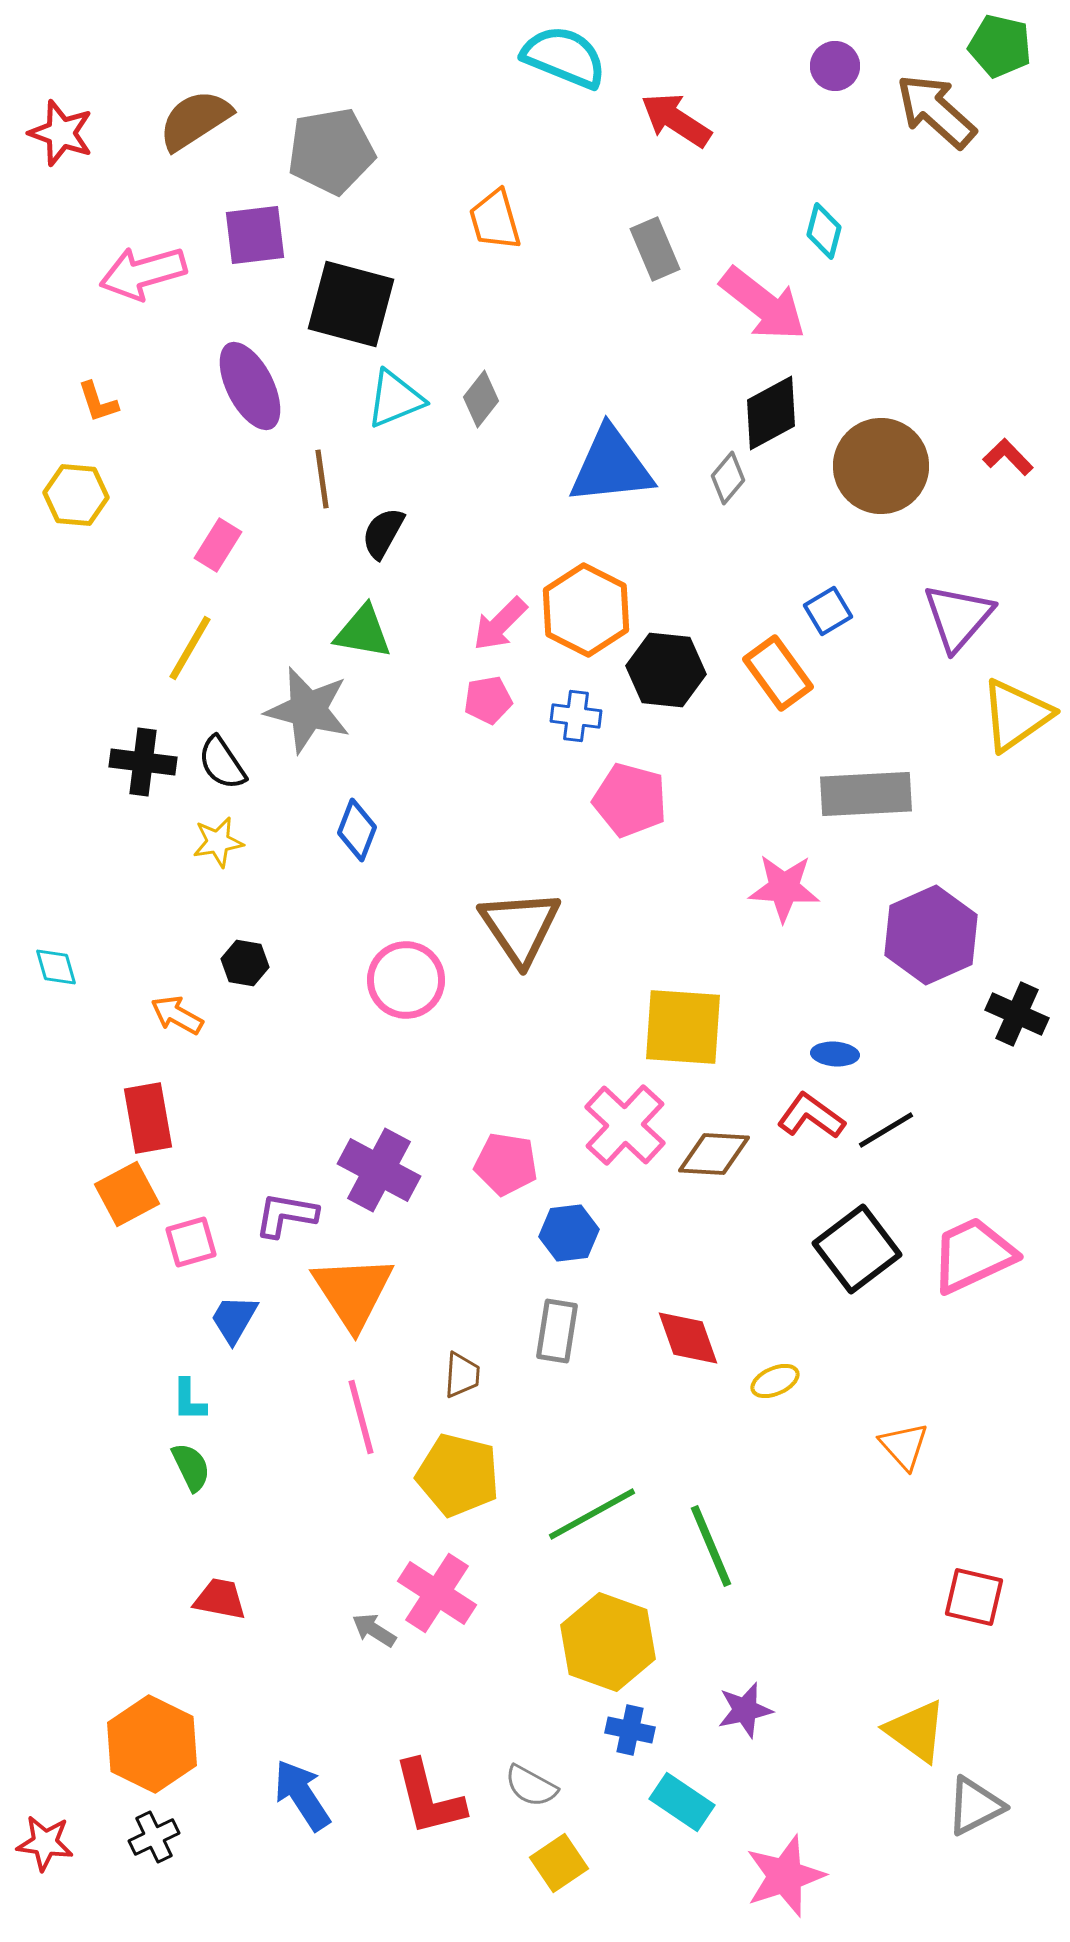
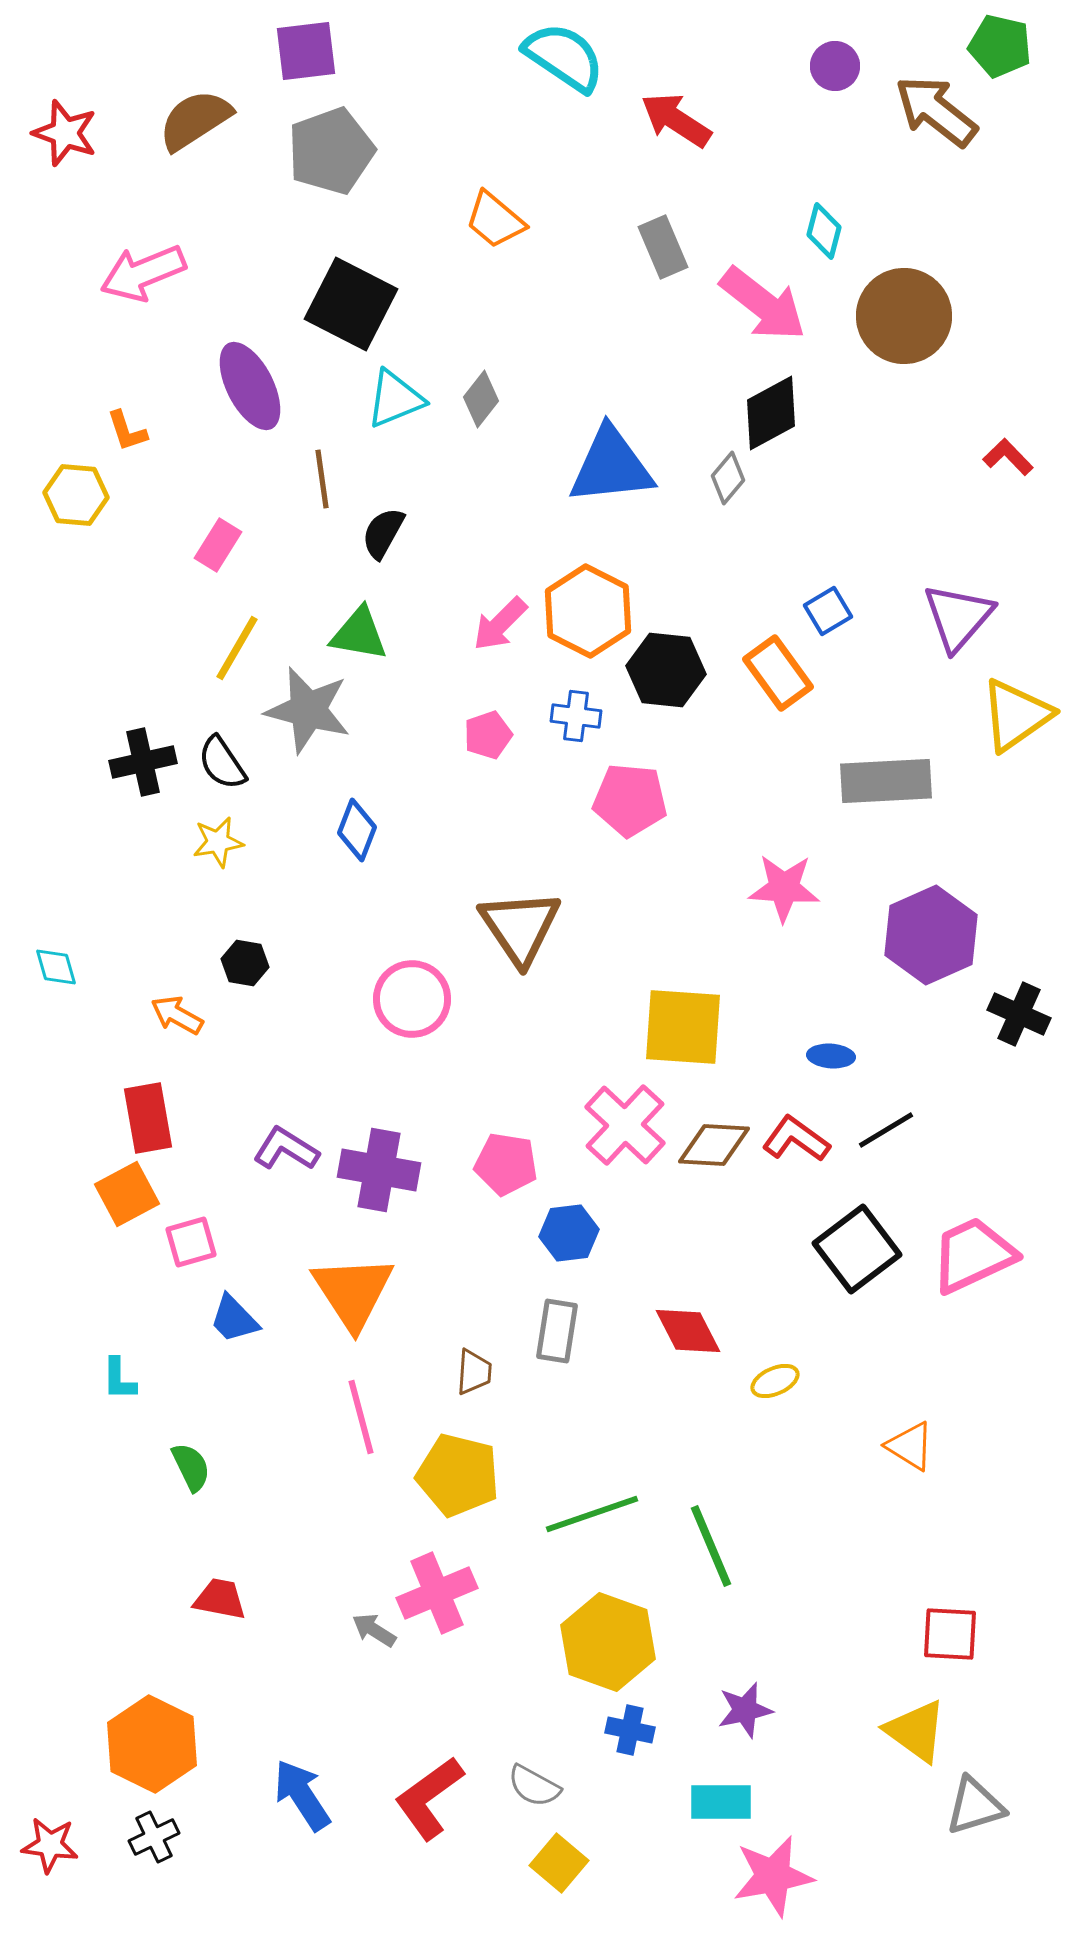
cyan semicircle at (564, 57): rotated 12 degrees clockwise
brown arrow at (936, 111): rotated 4 degrees counterclockwise
red star at (61, 133): moved 4 px right
gray pentagon at (331, 151): rotated 10 degrees counterclockwise
orange trapezoid at (495, 220): rotated 34 degrees counterclockwise
purple square at (255, 235): moved 51 px right, 184 px up
gray rectangle at (655, 249): moved 8 px right, 2 px up
pink arrow at (143, 273): rotated 6 degrees counterclockwise
black square at (351, 304): rotated 12 degrees clockwise
orange L-shape at (98, 402): moved 29 px right, 29 px down
brown circle at (881, 466): moved 23 px right, 150 px up
orange hexagon at (586, 610): moved 2 px right, 1 px down
green triangle at (363, 632): moved 4 px left, 2 px down
yellow line at (190, 648): moved 47 px right
pink pentagon at (488, 700): moved 35 px down; rotated 9 degrees counterclockwise
black cross at (143, 762): rotated 20 degrees counterclockwise
gray rectangle at (866, 794): moved 20 px right, 13 px up
pink pentagon at (630, 800): rotated 10 degrees counterclockwise
pink circle at (406, 980): moved 6 px right, 19 px down
black cross at (1017, 1014): moved 2 px right
blue ellipse at (835, 1054): moved 4 px left, 2 px down
red L-shape at (811, 1116): moved 15 px left, 23 px down
brown diamond at (714, 1154): moved 9 px up
purple cross at (379, 1170): rotated 18 degrees counterclockwise
purple L-shape at (286, 1215): moved 66 px up; rotated 22 degrees clockwise
blue trapezoid at (234, 1319): rotated 74 degrees counterclockwise
red diamond at (688, 1338): moved 7 px up; rotated 8 degrees counterclockwise
brown trapezoid at (462, 1375): moved 12 px right, 3 px up
cyan L-shape at (189, 1400): moved 70 px left, 21 px up
orange triangle at (904, 1446): moved 6 px right; rotated 16 degrees counterclockwise
green line at (592, 1514): rotated 10 degrees clockwise
pink cross at (437, 1593): rotated 34 degrees clockwise
red square at (974, 1597): moved 24 px left, 37 px down; rotated 10 degrees counterclockwise
gray semicircle at (531, 1786): moved 3 px right
red L-shape at (429, 1798): rotated 68 degrees clockwise
cyan rectangle at (682, 1802): moved 39 px right; rotated 34 degrees counterclockwise
gray triangle at (975, 1806): rotated 10 degrees clockwise
red star at (45, 1843): moved 5 px right, 2 px down
yellow square at (559, 1863): rotated 16 degrees counterclockwise
pink star at (785, 1876): moved 12 px left; rotated 8 degrees clockwise
